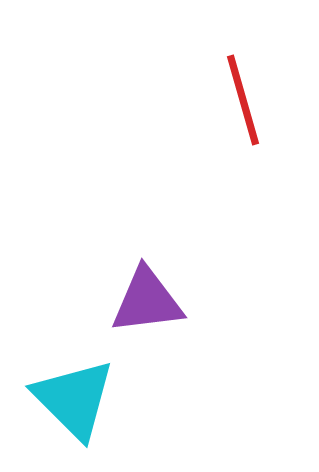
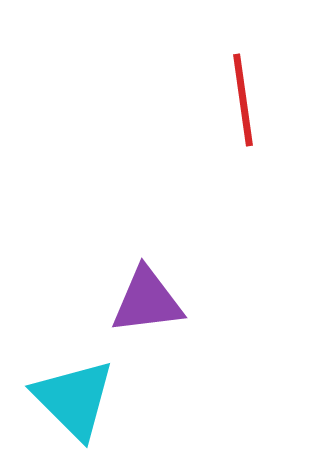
red line: rotated 8 degrees clockwise
